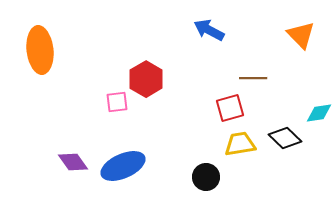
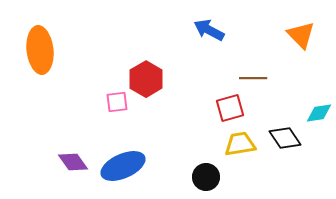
black diamond: rotated 12 degrees clockwise
